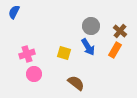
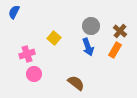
blue arrow: rotated 12 degrees clockwise
yellow square: moved 10 px left, 15 px up; rotated 24 degrees clockwise
